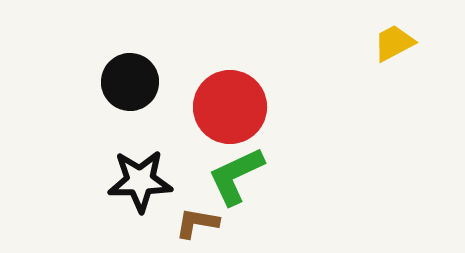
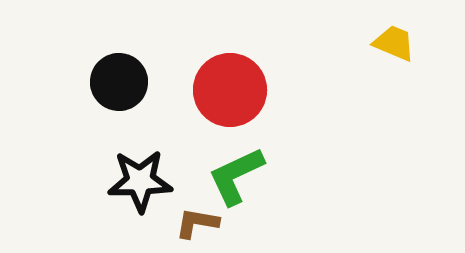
yellow trapezoid: rotated 51 degrees clockwise
black circle: moved 11 px left
red circle: moved 17 px up
